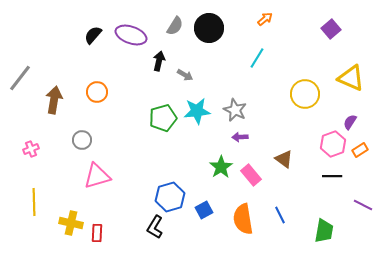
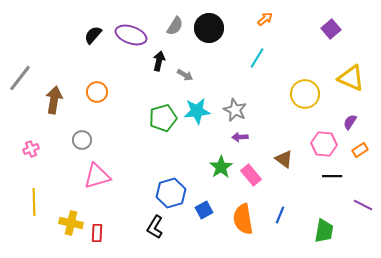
pink hexagon: moved 9 px left; rotated 25 degrees clockwise
blue hexagon: moved 1 px right, 4 px up
blue line: rotated 48 degrees clockwise
